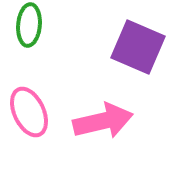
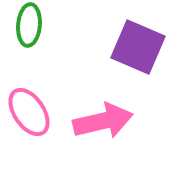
pink ellipse: rotated 9 degrees counterclockwise
